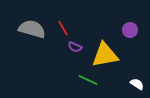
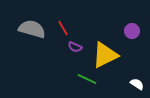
purple circle: moved 2 px right, 1 px down
yellow triangle: rotated 16 degrees counterclockwise
green line: moved 1 px left, 1 px up
